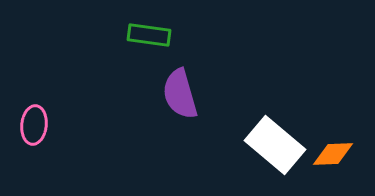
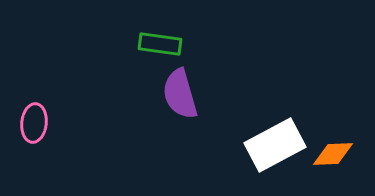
green rectangle: moved 11 px right, 9 px down
pink ellipse: moved 2 px up
white rectangle: rotated 68 degrees counterclockwise
